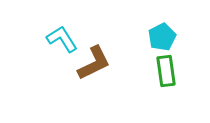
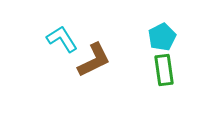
brown L-shape: moved 3 px up
green rectangle: moved 2 px left, 1 px up
